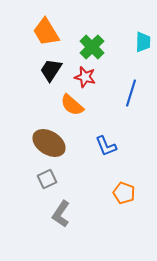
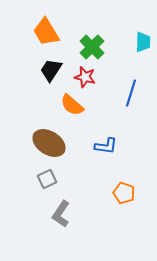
blue L-shape: rotated 60 degrees counterclockwise
